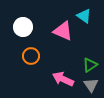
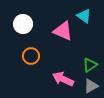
white circle: moved 3 px up
gray triangle: moved 1 px down; rotated 35 degrees clockwise
